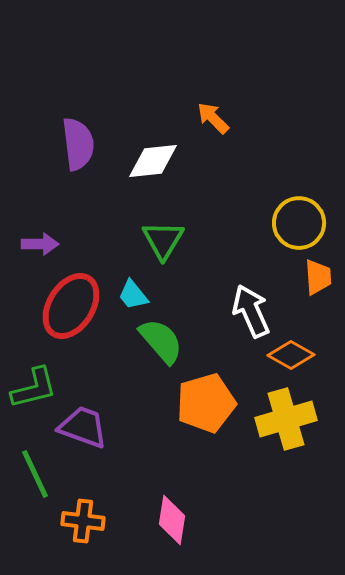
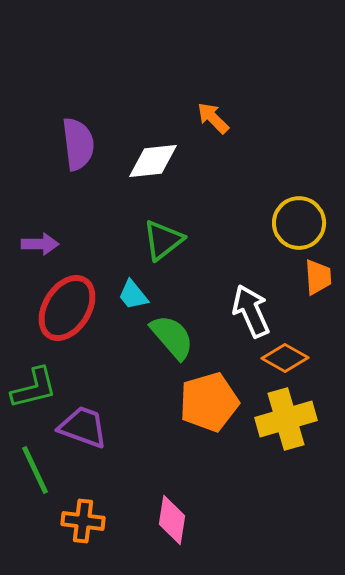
green triangle: rotated 21 degrees clockwise
red ellipse: moved 4 px left, 2 px down
green semicircle: moved 11 px right, 4 px up
orange diamond: moved 6 px left, 3 px down
orange pentagon: moved 3 px right, 1 px up
green line: moved 4 px up
